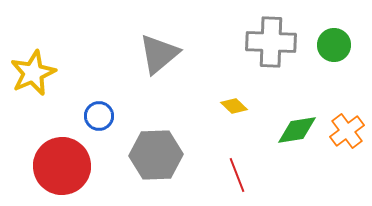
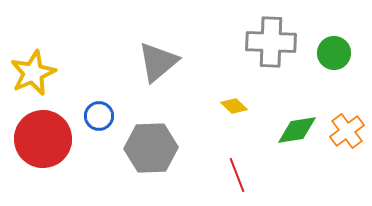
green circle: moved 8 px down
gray triangle: moved 1 px left, 8 px down
gray hexagon: moved 5 px left, 7 px up
red circle: moved 19 px left, 27 px up
